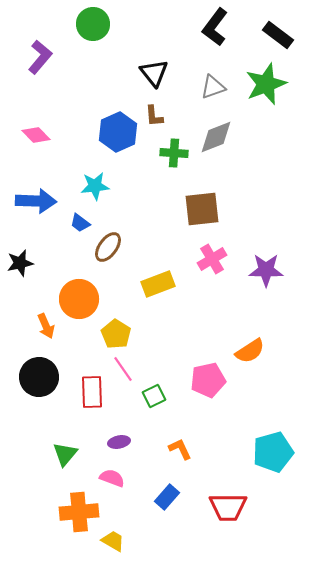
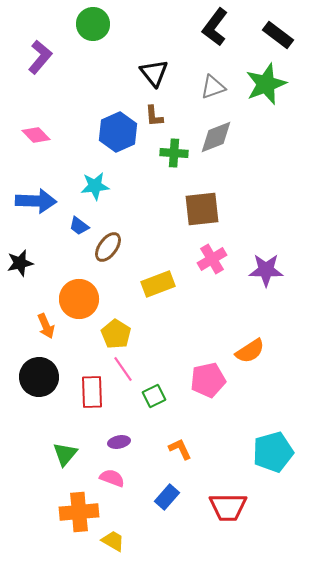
blue trapezoid: moved 1 px left, 3 px down
